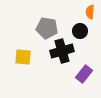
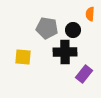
orange semicircle: moved 2 px down
black circle: moved 7 px left, 1 px up
black cross: moved 3 px right, 1 px down; rotated 15 degrees clockwise
